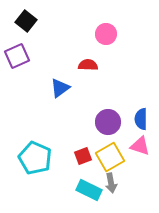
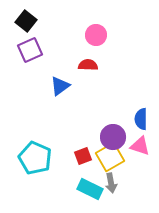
pink circle: moved 10 px left, 1 px down
purple square: moved 13 px right, 6 px up
blue triangle: moved 2 px up
purple circle: moved 5 px right, 15 px down
cyan rectangle: moved 1 px right, 1 px up
